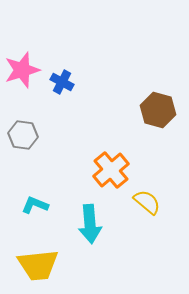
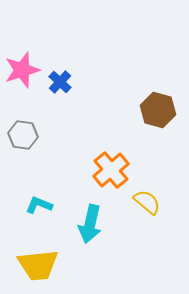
blue cross: moved 2 px left; rotated 15 degrees clockwise
cyan L-shape: moved 4 px right
cyan arrow: rotated 18 degrees clockwise
